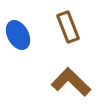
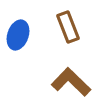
blue ellipse: rotated 48 degrees clockwise
